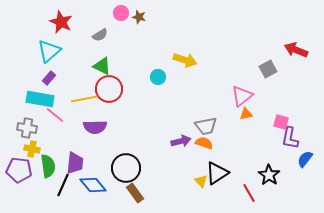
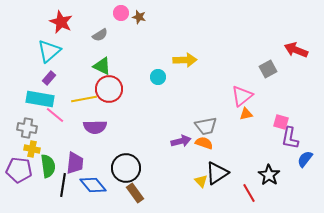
yellow arrow: rotated 20 degrees counterclockwise
black line: rotated 15 degrees counterclockwise
